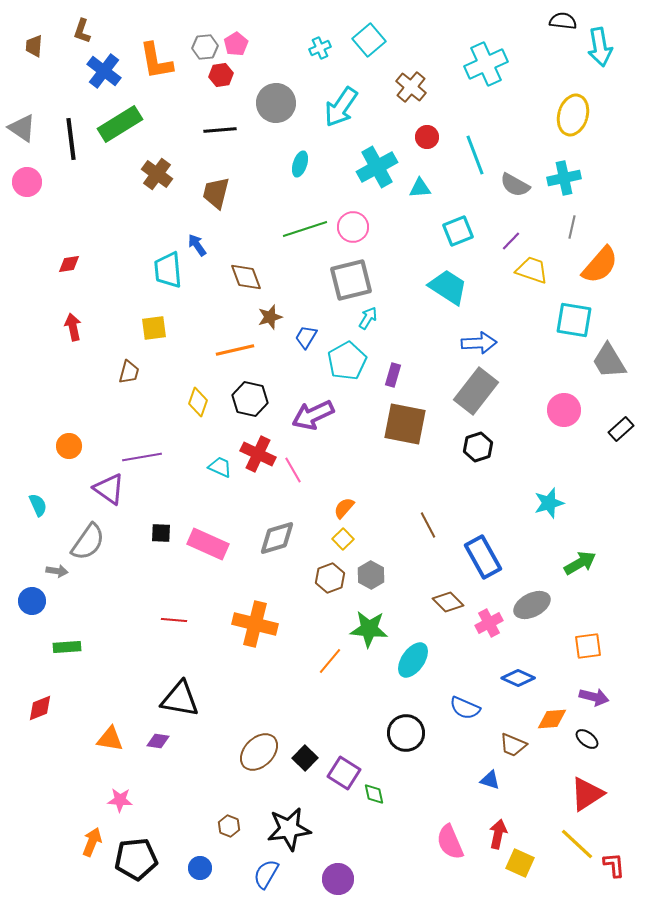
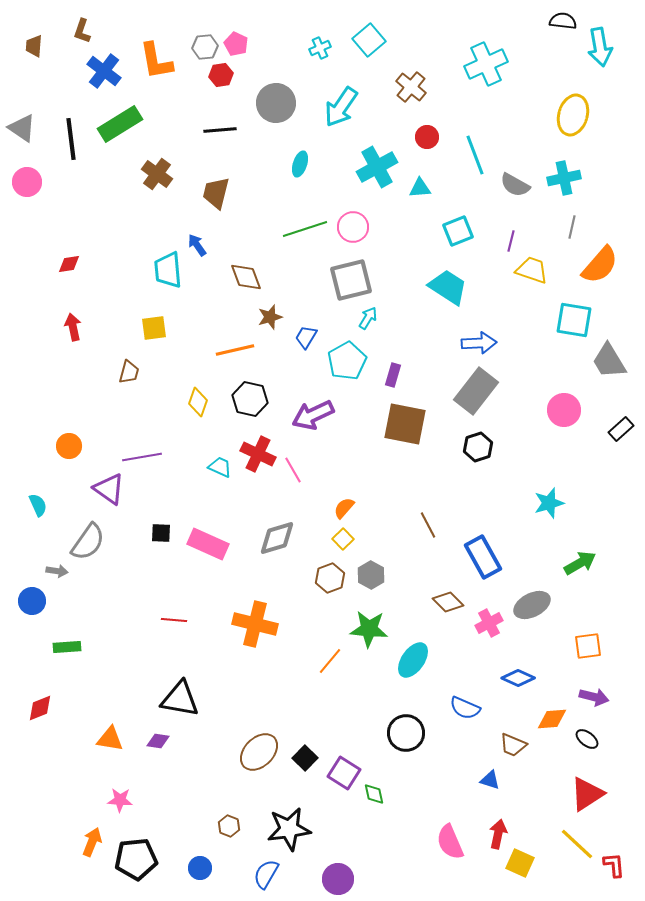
pink pentagon at (236, 44): rotated 15 degrees counterclockwise
purple line at (511, 241): rotated 30 degrees counterclockwise
